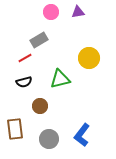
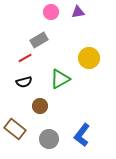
green triangle: rotated 15 degrees counterclockwise
brown rectangle: rotated 45 degrees counterclockwise
